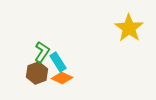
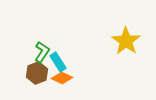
yellow star: moved 3 px left, 13 px down
